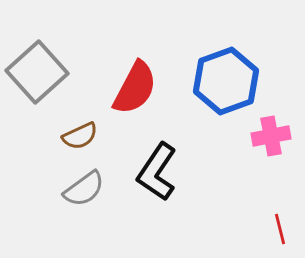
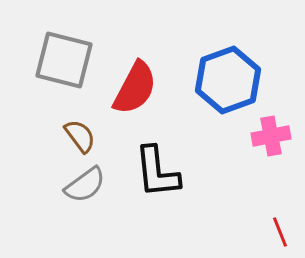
gray square: moved 27 px right, 12 px up; rotated 34 degrees counterclockwise
blue hexagon: moved 2 px right, 1 px up
brown semicircle: rotated 102 degrees counterclockwise
black L-shape: rotated 40 degrees counterclockwise
gray semicircle: moved 1 px right, 4 px up
red line: moved 3 px down; rotated 8 degrees counterclockwise
